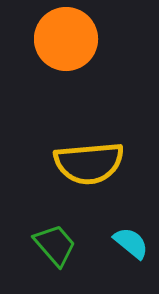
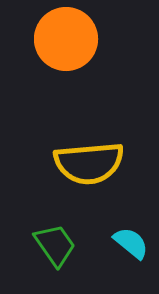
green trapezoid: rotated 6 degrees clockwise
